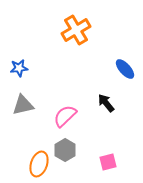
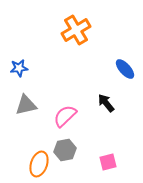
gray triangle: moved 3 px right
gray hexagon: rotated 20 degrees clockwise
